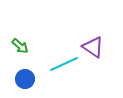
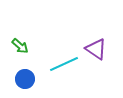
purple triangle: moved 3 px right, 2 px down
